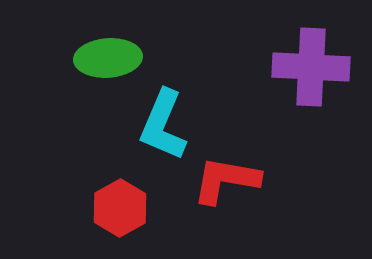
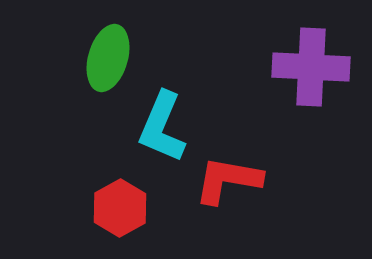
green ellipse: rotated 70 degrees counterclockwise
cyan L-shape: moved 1 px left, 2 px down
red L-shape: moved 2 px right
